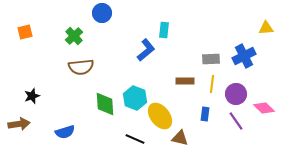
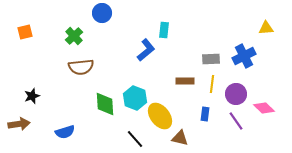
black line: rotated 24 degrees clockwise
